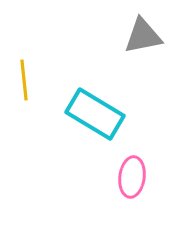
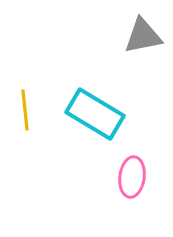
yellow line: moved 1 px right, 30 px down
